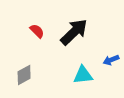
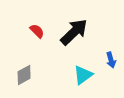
blue arrow: rotated 84 degrees counterclockwise
cyan triangle: rotated 30 degrees counterclockwise
